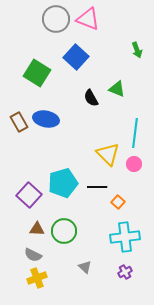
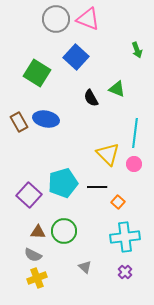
brown triangle: moved 1 px right, 3 px down
purple cross: rotated 16 degrees counterclockwise
